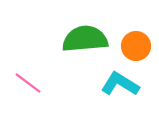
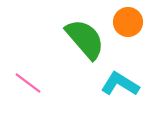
green semicircle: rotated 54 degrees clockwise
orange circle: moved 8 px left, 24 px up
